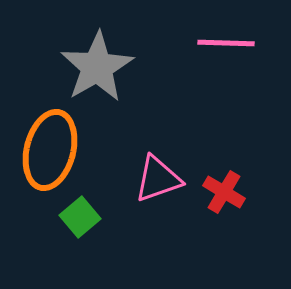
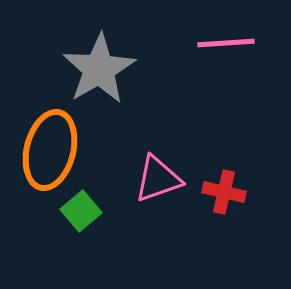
pink line: rotated 6 degrees counterclockwise
gray star: moved 2 px right, 2 px down
red cross: rotated 18 degrees counterclockwise
green square: moved 1 px right, 6 px up
